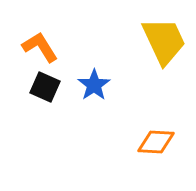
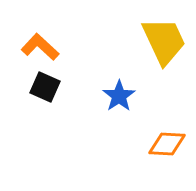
orange L-shape: rotated 15 degrees counterclockwise
blue star: moved 25 px right, 11 px down
orange diamond: moved 11 px right, 2 px down
